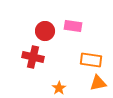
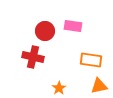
orange triangle: moved 1 px right, 3 px down
